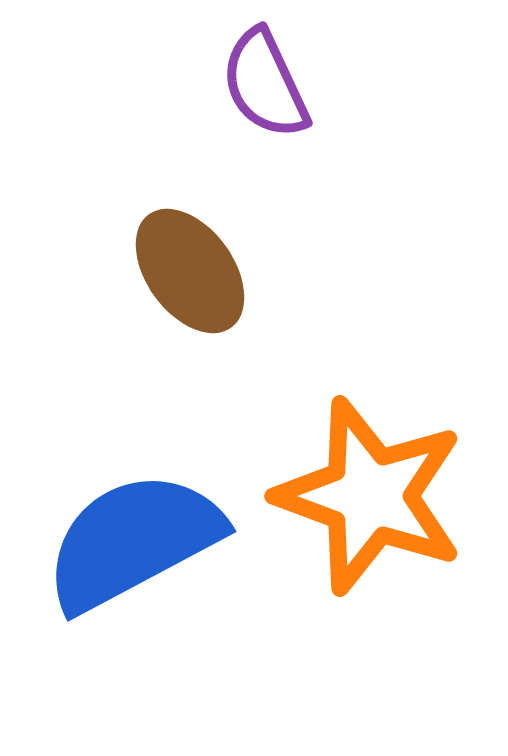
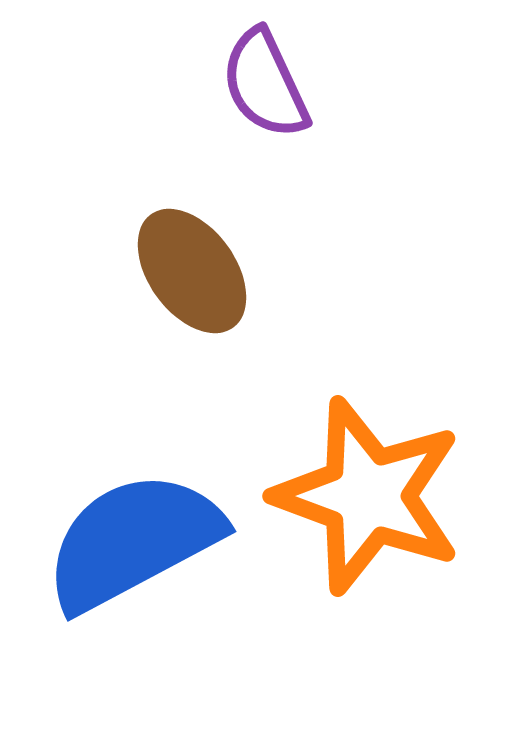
brown ellipse: moved 2 px right
orange star: moved 2 px left
